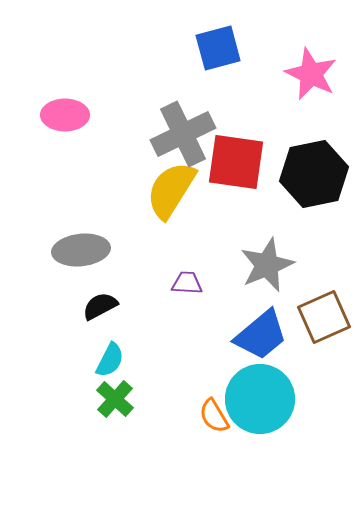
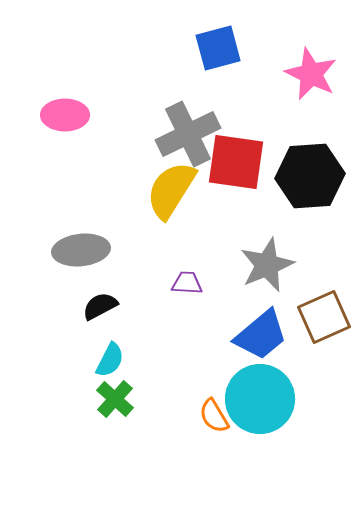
gray cross: moved 5 px right
black hexagon: moved 4 px left, 2 px down; rotated 8 degrees clockwise
